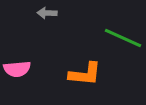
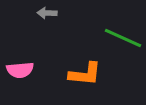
pink semicircle: moved 3 px right, 1 px down
